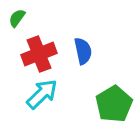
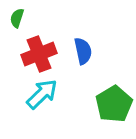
green semicircle: rotated 18 degrees counterclockwise
